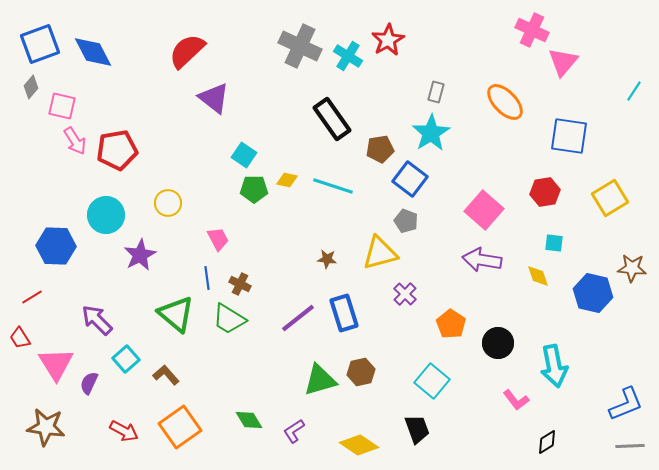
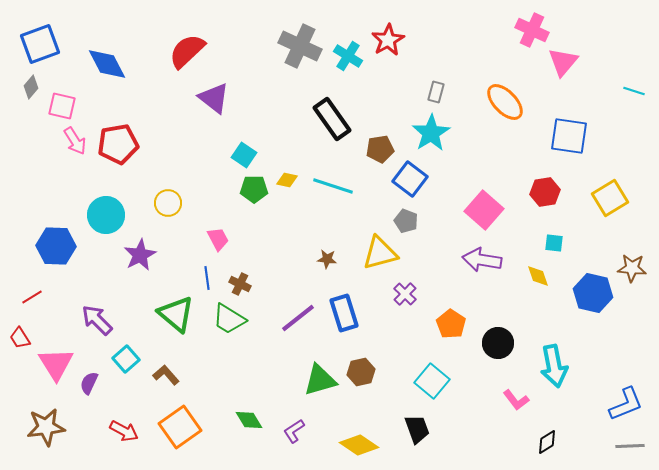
blue diamond at (93, 52): moved 14 px right, 12 px down
cyan line at (634, 91): rotated 75 degrees clockwise
red pentagon at (117, 150): moved 1 px right, 6 px up
brown star at (46, 427): rotated 15 degrees counterclockwise
